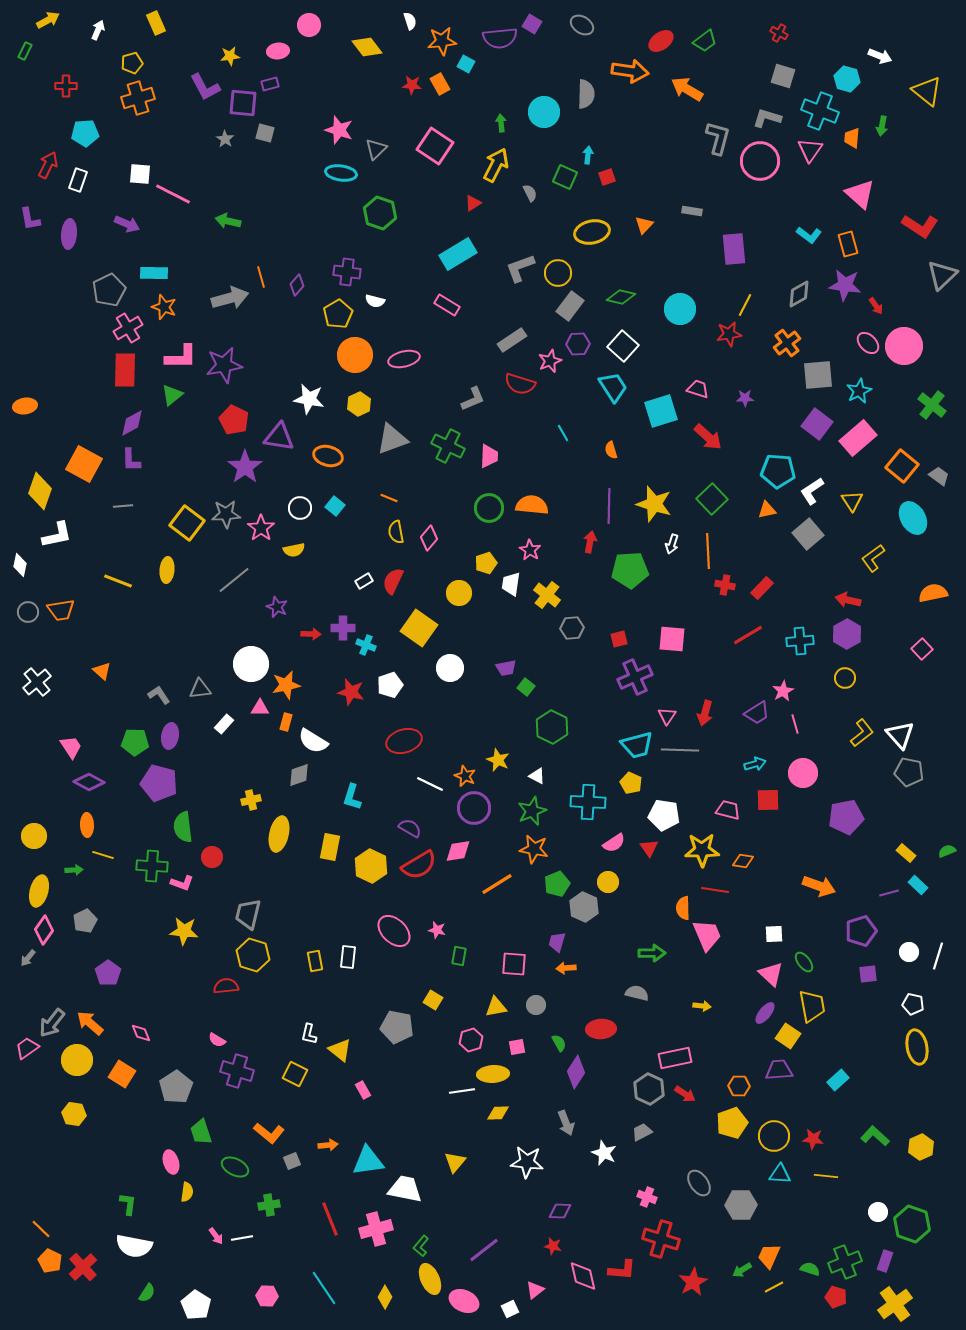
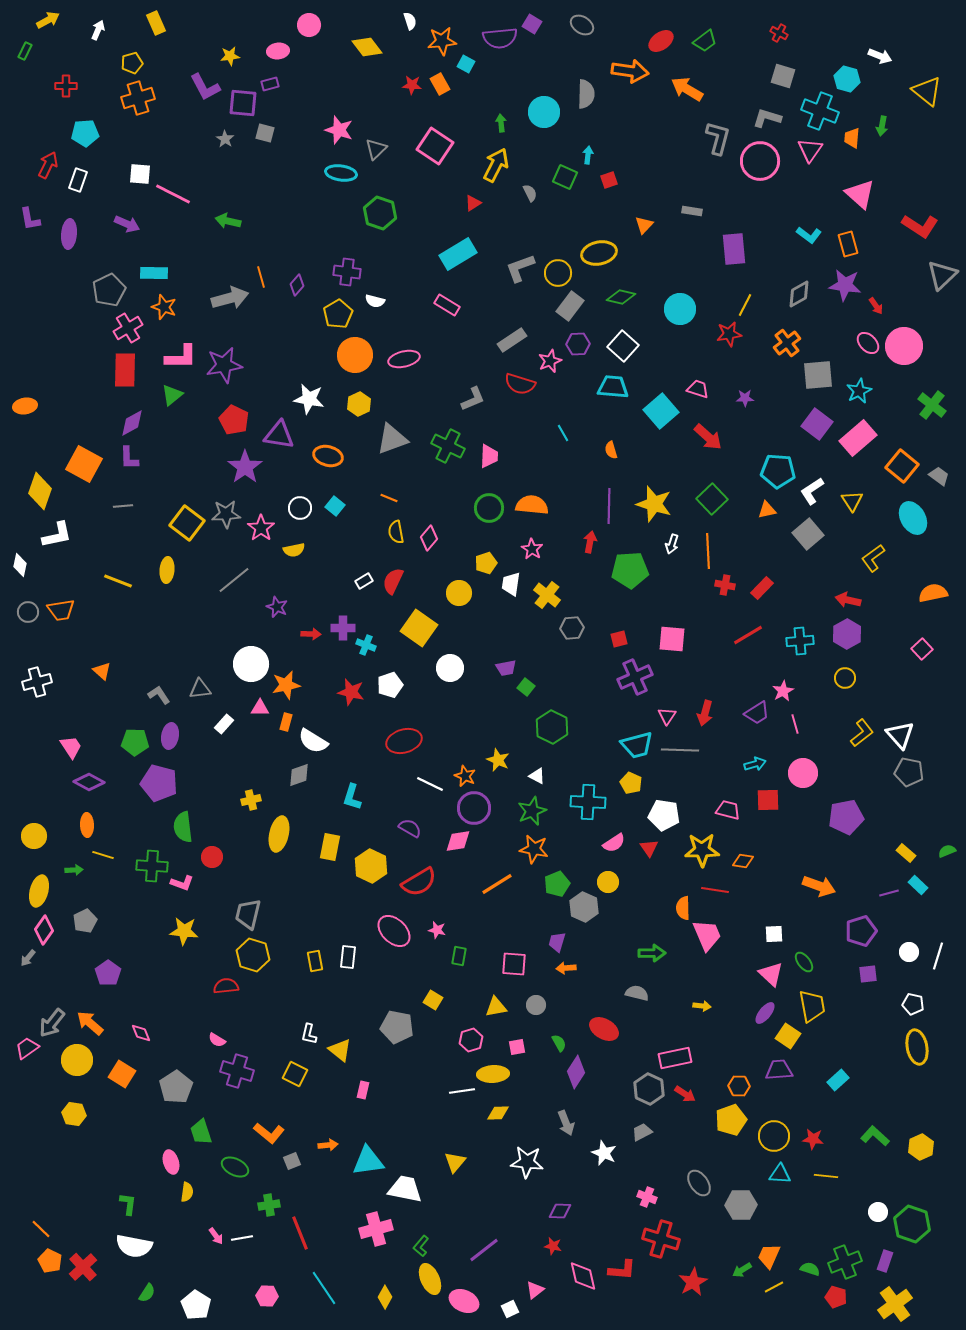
red square at (607, 177): moved 2 px right, 3 px down
yellow ellipse at (592, 232): moved 7 px right, 21 px down
cyan trapezoid at (613, 387): rotated 52 degrees counterclockwise
cyan square at (661, 411): rotated 24 degrees counterclockwise
purple triangle at (279, 437): moved 2 px up
purple L-shape at (131, 460): moved 2 px left, 2 px up
pink star at (530, 550): moved 2 px right, 1 px up
white cross at (37, 682): rotated 24 degrees clockwise
pink diamond at (458, 851): moved 10 px up
red semicircle at (419, 865): moved 17 px down
red ellipse at (601, 1029): moved 3 px right; rotated 32 degrees clockwise
pink rectangle at (363, 1090): rotated 42 degrees clockwise
yellow pentagon at (732, 1123): moved 1 px left, 3 px up
red line at (330, 1219): moved 30 px left, 14 px down
